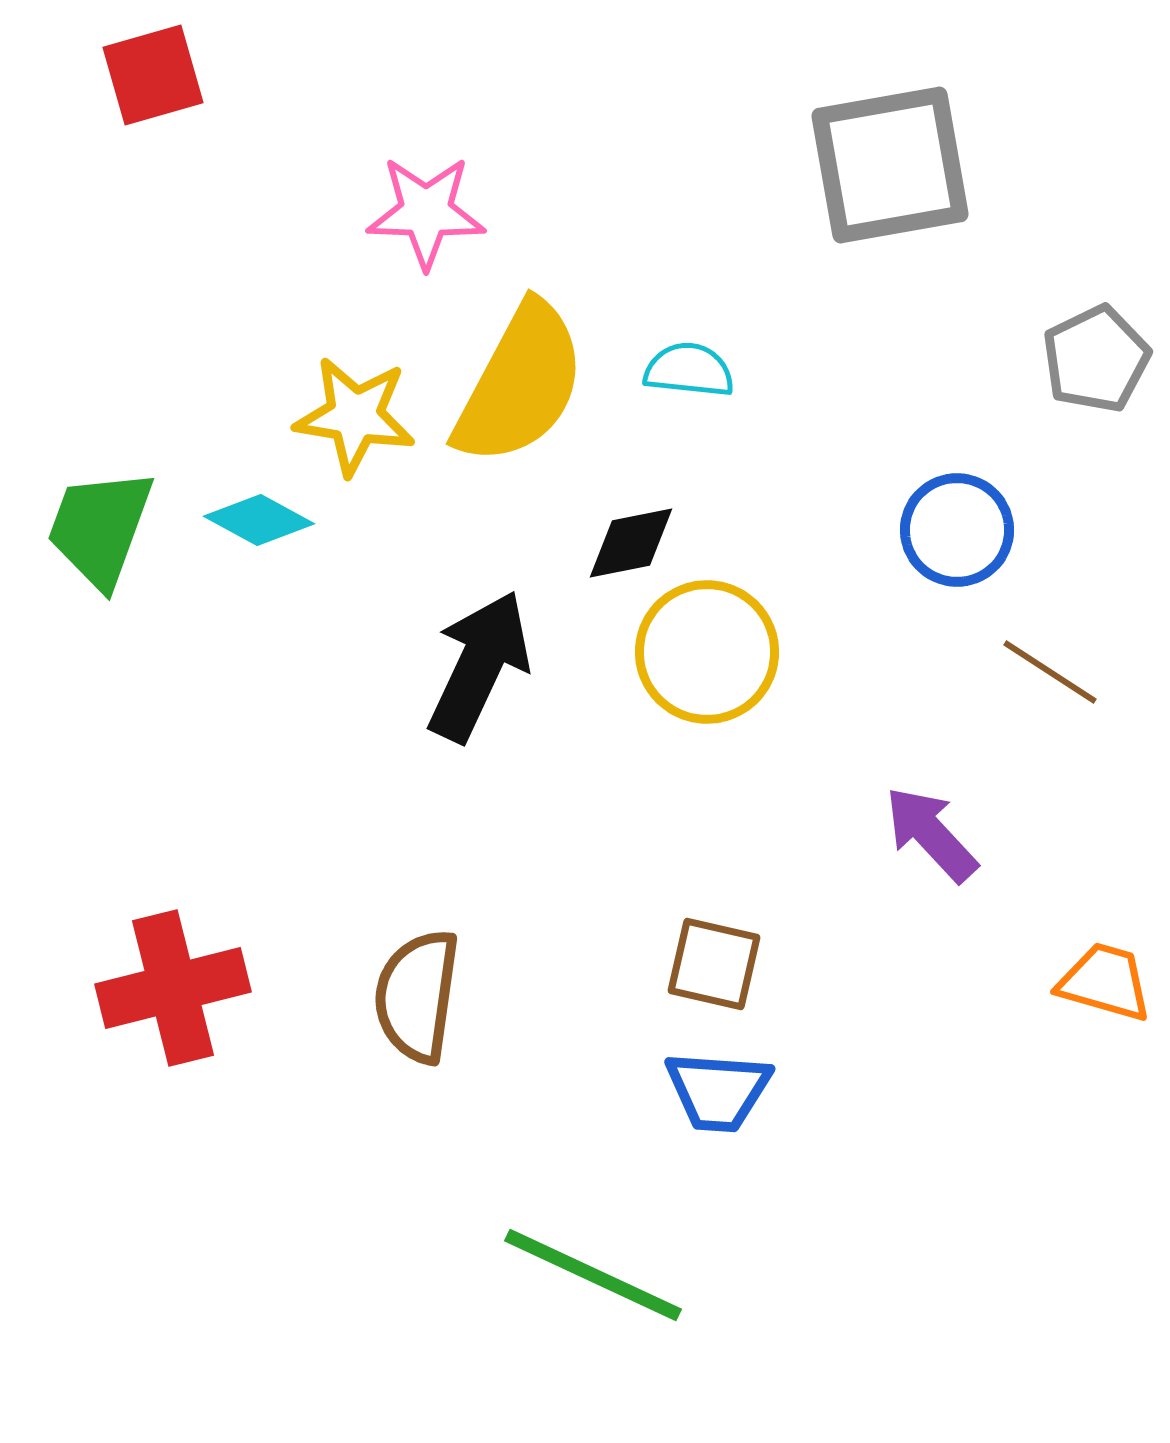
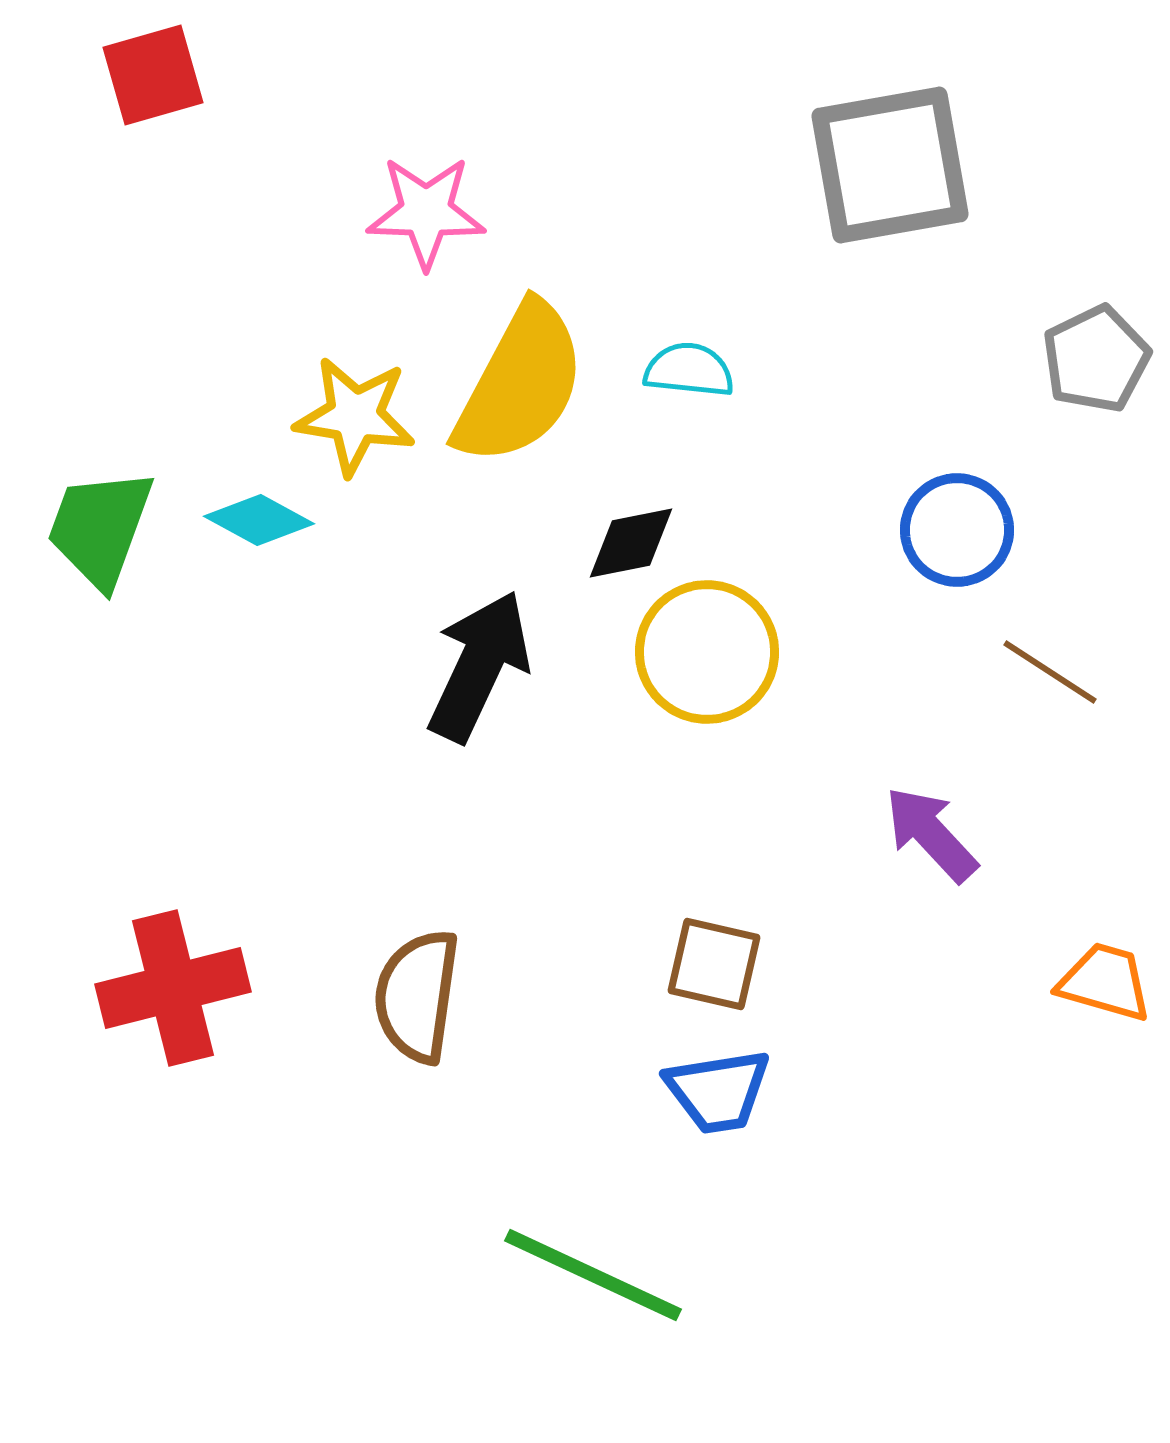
blue trapezoid: rotated 13 degrees counterclockwise
